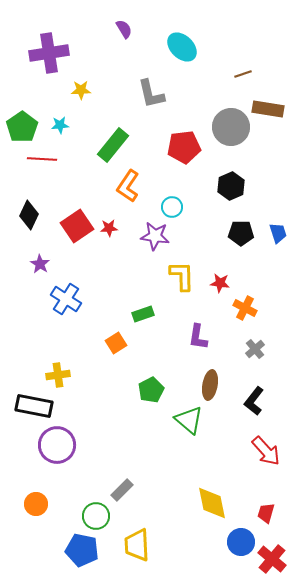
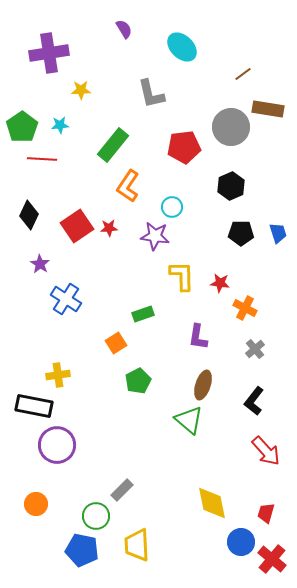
brown line at (243, 74): rotated 18 degrees counterclockwise
brown ellipse at (210, 385): moved 7 px left; rotated 8 degrees clockwise
green pentagon at (151, 390): moved 13 px left, 9 px up
